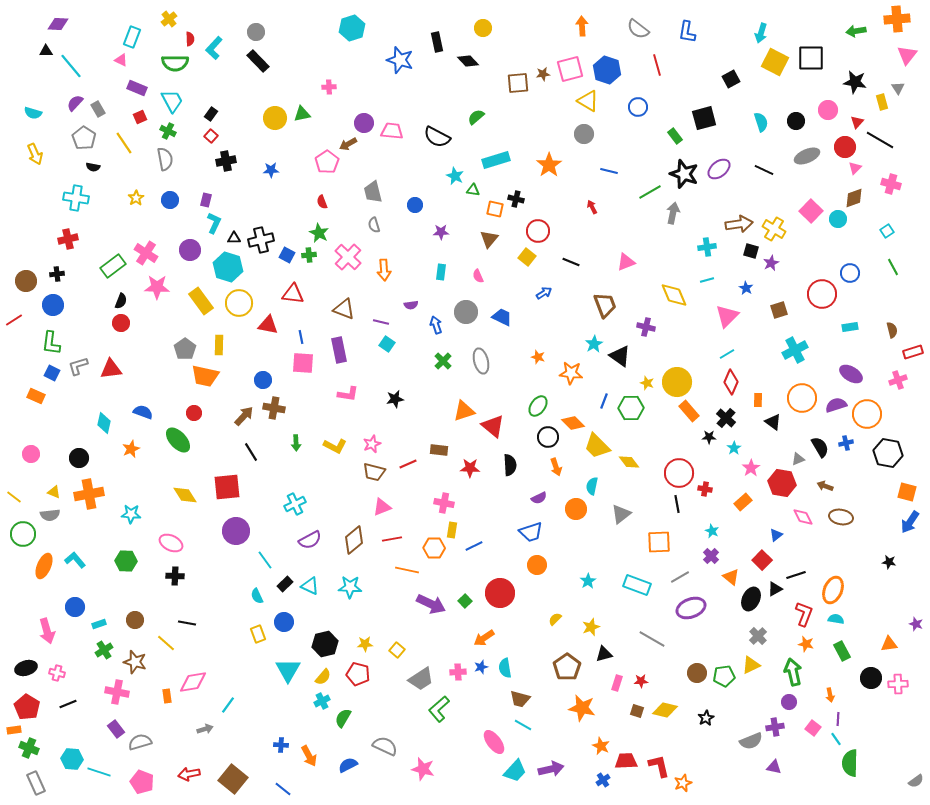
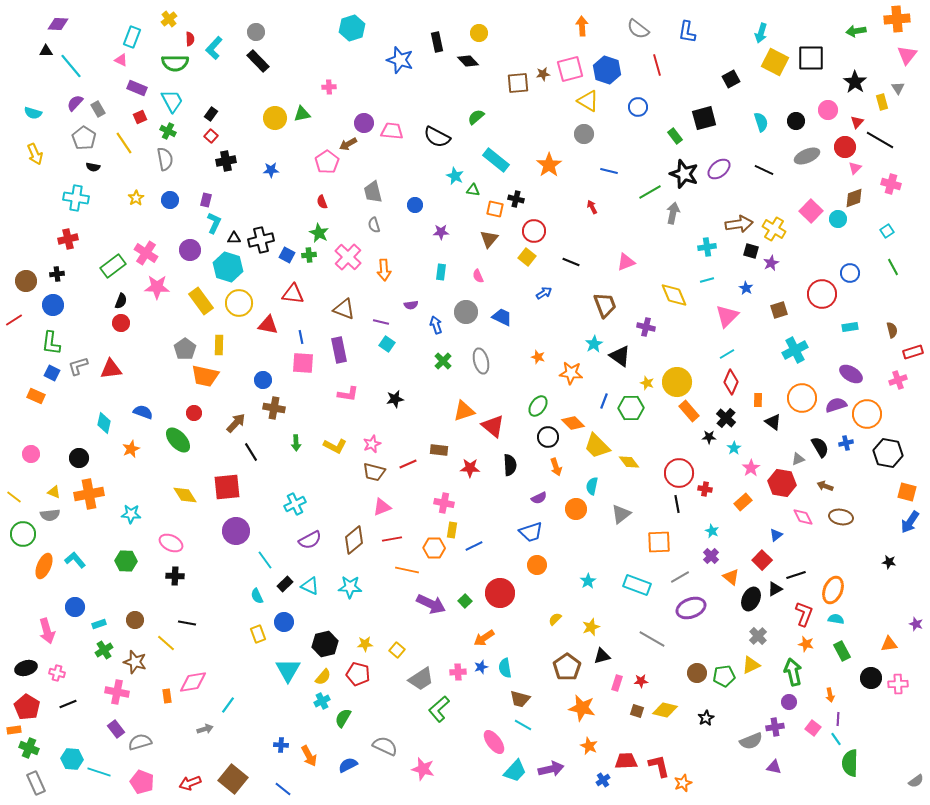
yellow circle at (483, 28): moved 4 px left, 5 px down
black star at (855, 82): rotated 25 degrees clockwise
cyan rectangle at (496, 160): rotated 56 degrees clockwise
red circle at (538, 231): moved 4 px left
brown arrow at (244, 416): moved 8 px left, 7 px down
black triangle at (604, 654): moved 2 px left, 2 px down
orange star at (601, 746): moved 12 px left
red arrow at (189, 774): moved 1 px right, 9 px down; rotated 10 degrees counterclockwise
